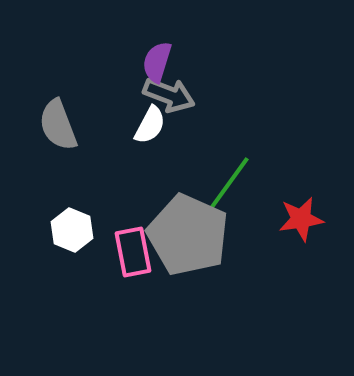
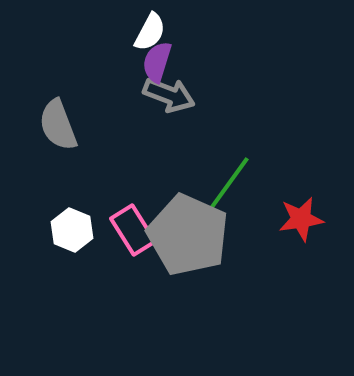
white semicircle: moved 93 px up
pink rectangle: moved 22 px up; rotated 21 degrees counterclockwise
